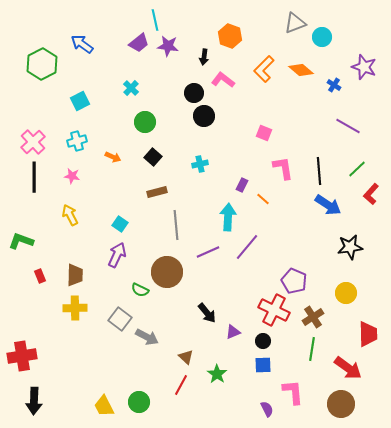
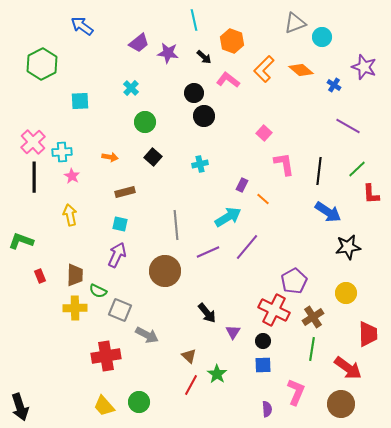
cyan line at (155, 20): moved 39 px right
orange hexagon at (230, 36): moved 2 px right, 5 px down
blue arrow at (82, 44): moved 18 px up
purple star at (168, 46): moved 7 px down
black arrow at (204, 57): rotated 56 degrees counterclockwise
pink L-shape at (223, 80): moved 5 px right
cyan square at (80, 101): rotated 24 degrees clockwise
pink square at (264, 133): rotated 21 degrees clockwise
cyan cross at (77, 141): moved 15 px left, 11 px down; rotated 12 degrees clockwise
orange arrow at (113, 157): moved 3 px left; rotated 14 degrees counterclockwise
pink L-shape at (283, 168): moved 1 px right, 4 px up
black line at (319, 171): rotated 12 degrees clockwise
pink star at (72, 176): rotated 21 degrees clockwise
brown rectangle at (157, 192): moved 32 px left
red L-shape at (371, 194): rotated 45 degrees counterclockwise
blue arrow at (328, 205): moved 7 px down
yellow arrow at (70, 215): rotated 15 degrees clockwise
cyan arrow at (228, 217): rotated 56 degrees clockwise
cyan square at (120, 224): rotated 21 degrees counterclockwise
black star at (350, 247): moved 2 px left
brown circle at (167, 272): moved 2 px left, 1 px up
purple pentagon at (294, 281): rotated 20 degrees clockwise
green semicircle at (140, 290): moved 42 px left, 1 px down
gray square at (120, 319): moved 9 px up; rotated 15 degrees counterclockwise
purple triangle at (233, 332): rotated 35 degrees counterclockwise
gray arrow at (147, 337): moved 2 px up
red cross at (22, 356): moved 84 px right
brown triangle at (186, 357): moved 3 px right, 1 px up
red line at (181, 385): moved 10 px right
pink L-shape at (293, 392): moved 3 px right; rotated 28 degrees clockwise
black arrow at (34, 401): moved 14 px left, 6 px down; rotated 20 degrees counterclockwise
yellow trapezoid at (104, 406): rotated 15 degrees counterclockwise
purple semicircle at (267, 409): rotated 21 degrees clockwise
